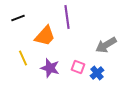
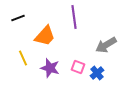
purple line: moved 7 px right
